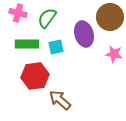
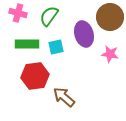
green semicircle: moved 2 px right, 2 px up
pink star: moved 4 px left
brown arrow: moved 4 px right, 3 px up
